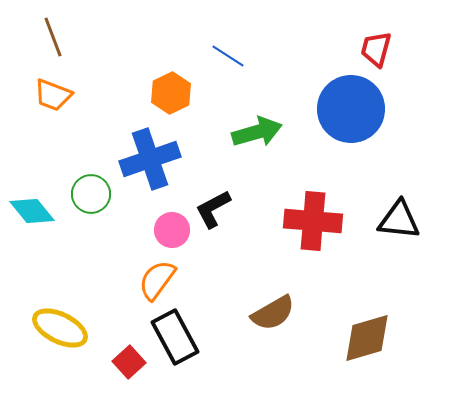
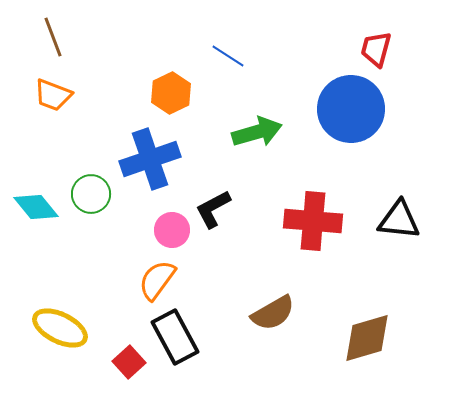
cyan diamond: moved 4 px right, 4 px up
